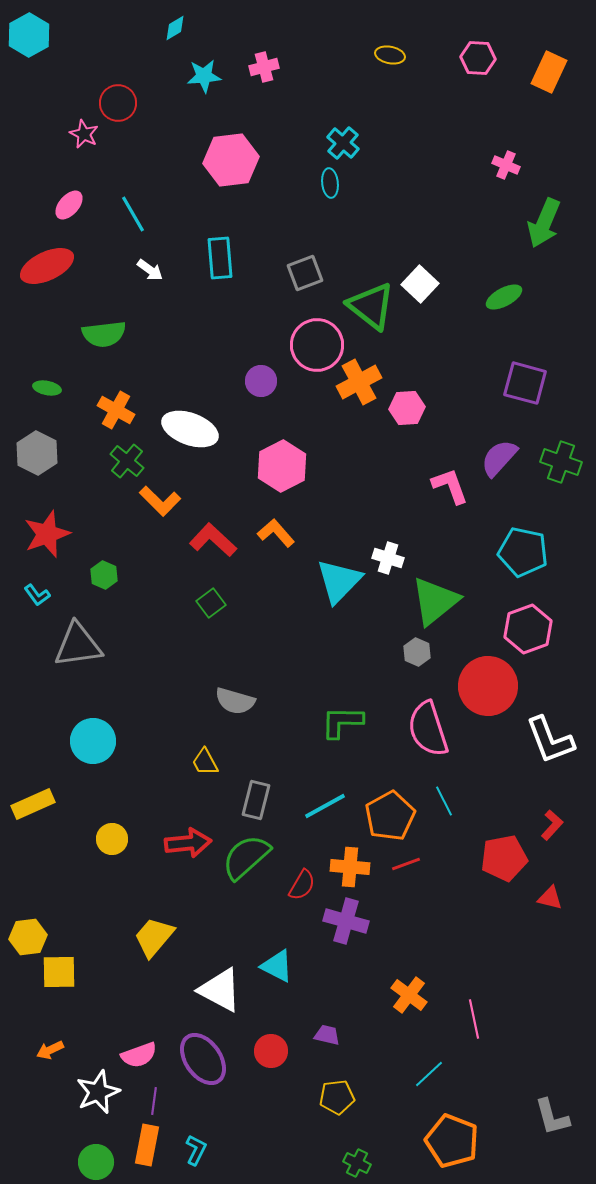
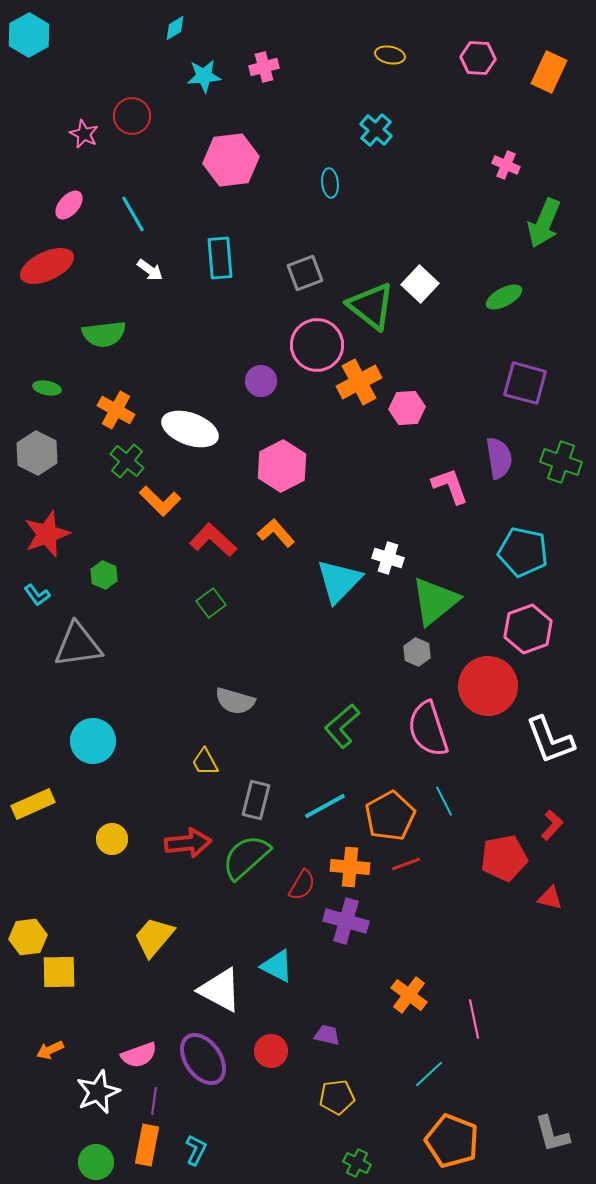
red circle at (118, 103): moved 14 px right, 13 px down
cyan cross at (343, 143): moved 33 px right, 13 px up
purple semicircle at (499, 458): rotated 129 degrees clockwise
green L-shape at (342, 722): moved 4 px down; rotated 42 degrees counterclockwise
gray L-shape at (552, 1117): moved 17 px down
